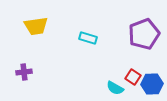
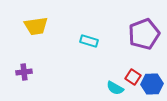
cyan rectangle: moved 1 px right, 3 px down
